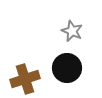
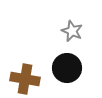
brown cross: rotated 28 degrees clockwise
